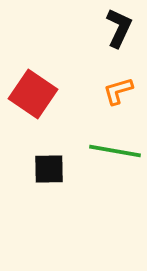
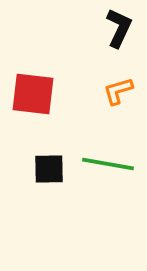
red square: rotated 27 degrees counterclockwise
green line: moved 7 px left, 13 px down
